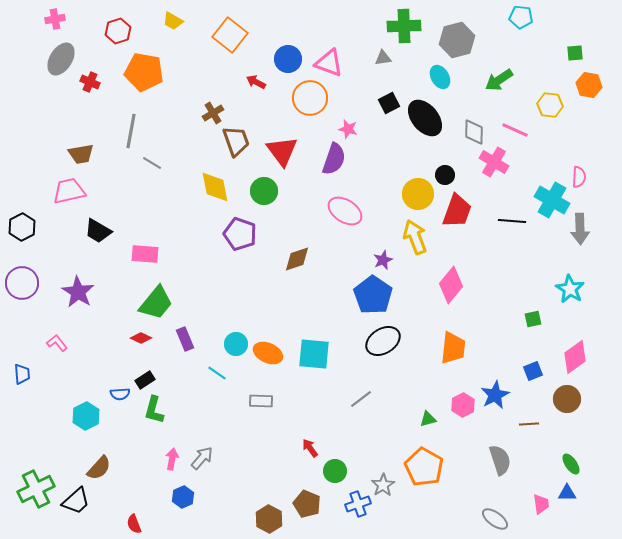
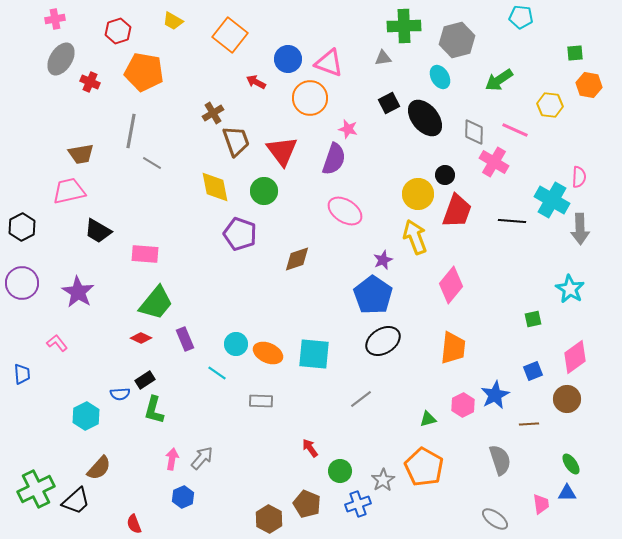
green circle at (335, 471): moved 5 px right
gray star at (383, 485): moved 5 px up
